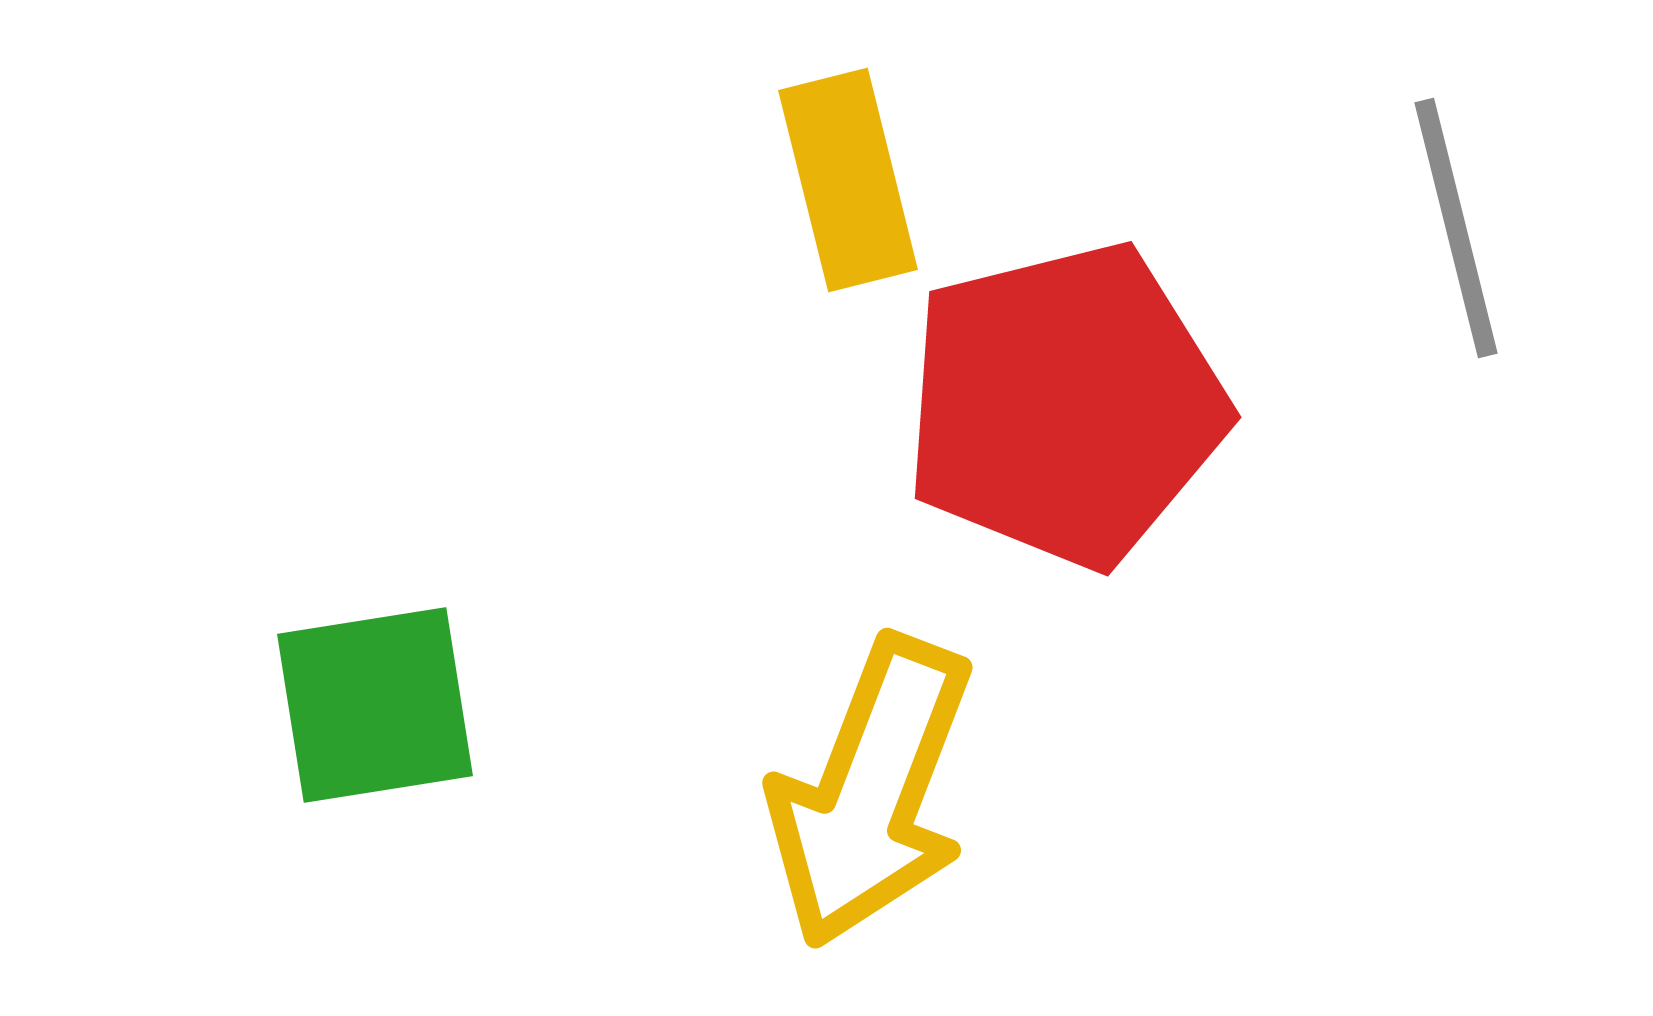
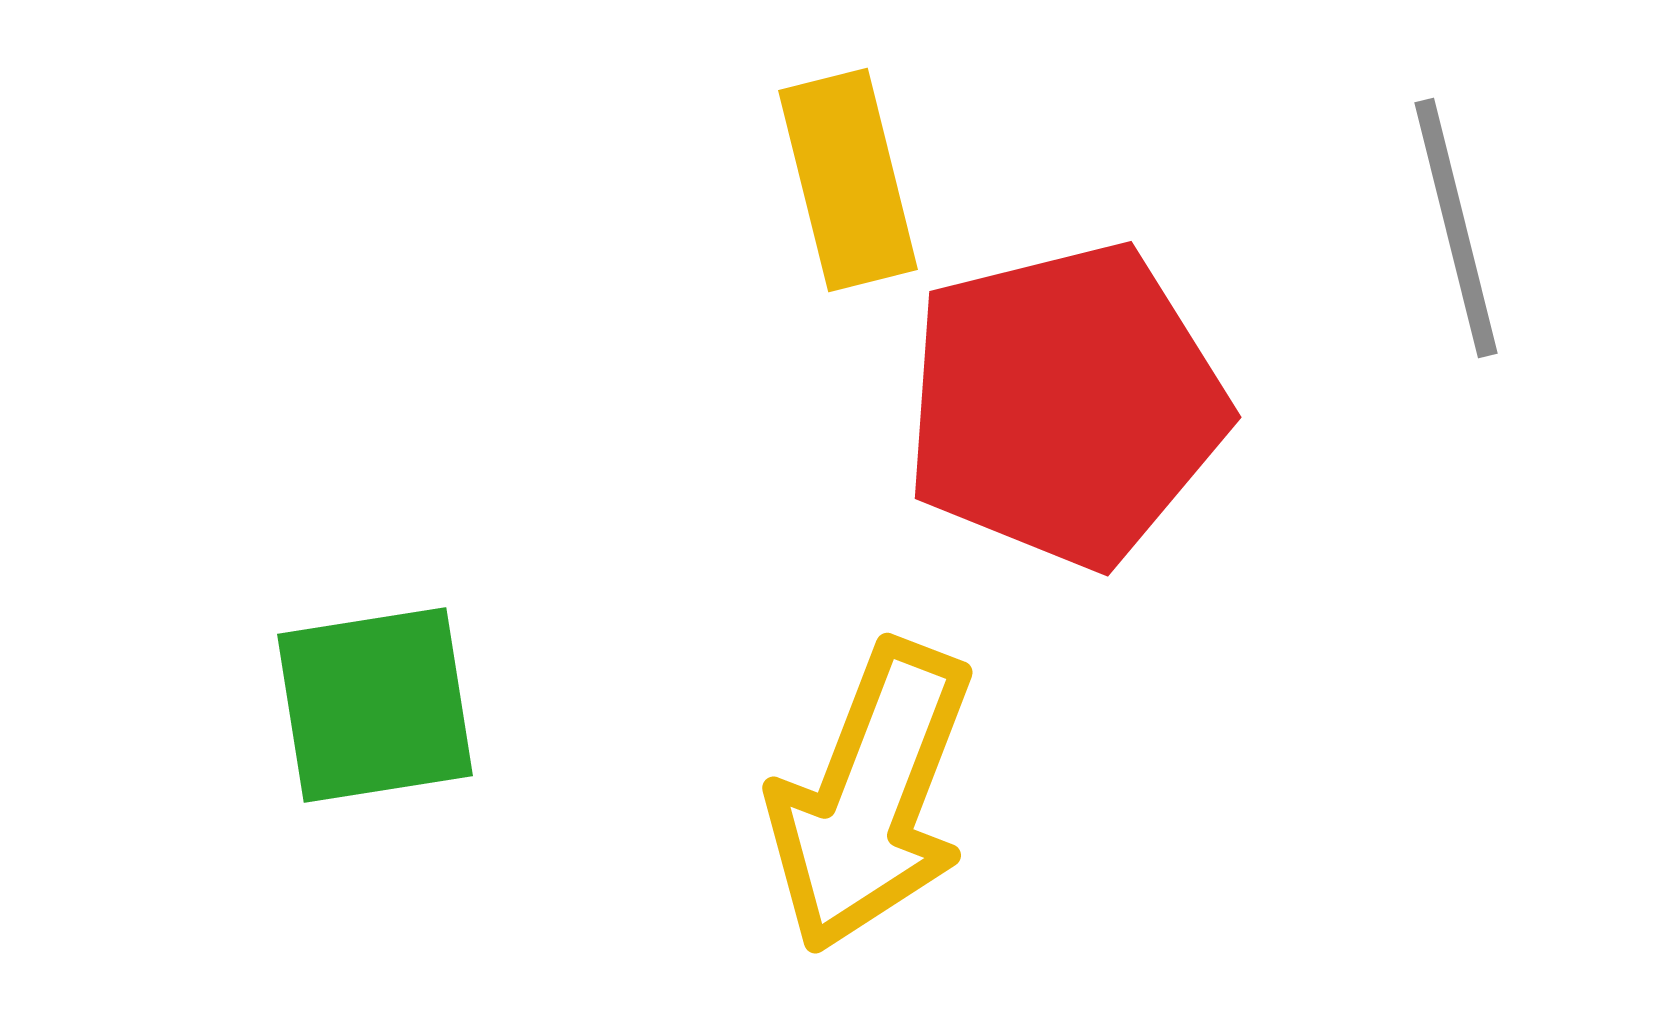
yellow arrow: moved 5 px down
